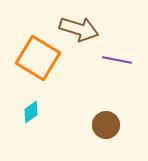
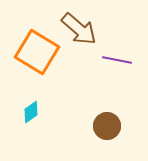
brown arrow: rotated 24 degrees clockwise
orange square: moved 1 px left, 6 px up
brown circle: moved 1 px right, 1 px down
